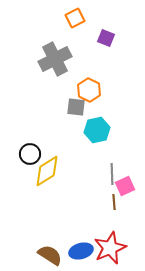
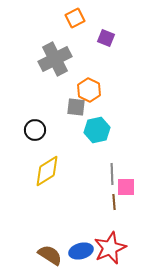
black circle: moved 5 px right, 24 px up
pink square: moved 1 px right, 1 px down; rotated 24 degrees clockwise
